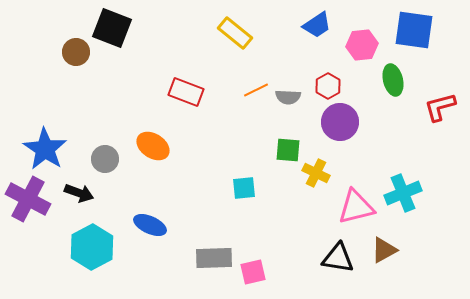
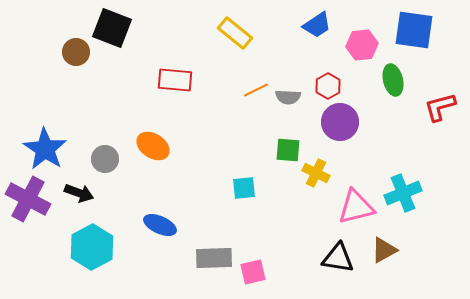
red rectangle: moved 11 px left, 12 px up; rotated 16 degrees counterclockwise
blue ellipse: moved 10 px right
